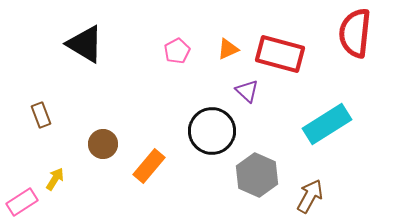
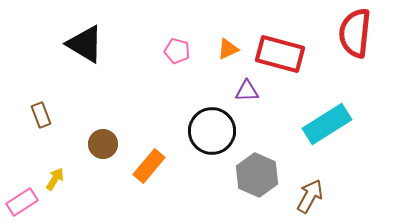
pink pentagon: rotated 30 degrees counterclockwise
purple triangle: rotated 45 degrees counterclockwise
